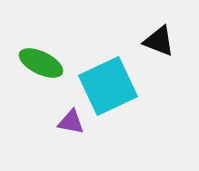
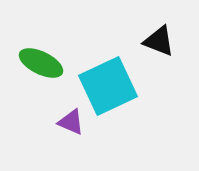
purple triangle: rotated 12 degrees clockwise
